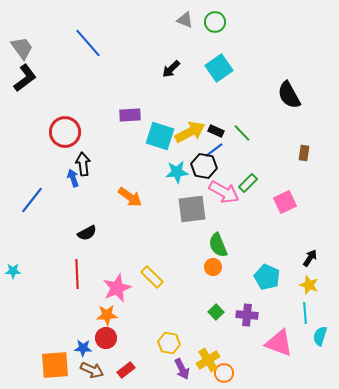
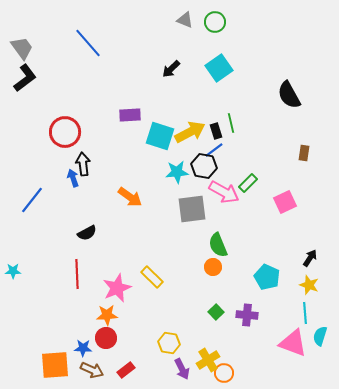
black rectangle at (216, 131): rotated 49 degrees clockwise
green line at (242, 133): moved 11 px left, 10 px up; rotated 30 degrees clockwise
pink triangle at (279, 343): moved 14 px right
